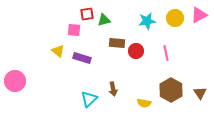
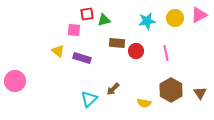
brown arrow: rotated 56 degrees clockwise
